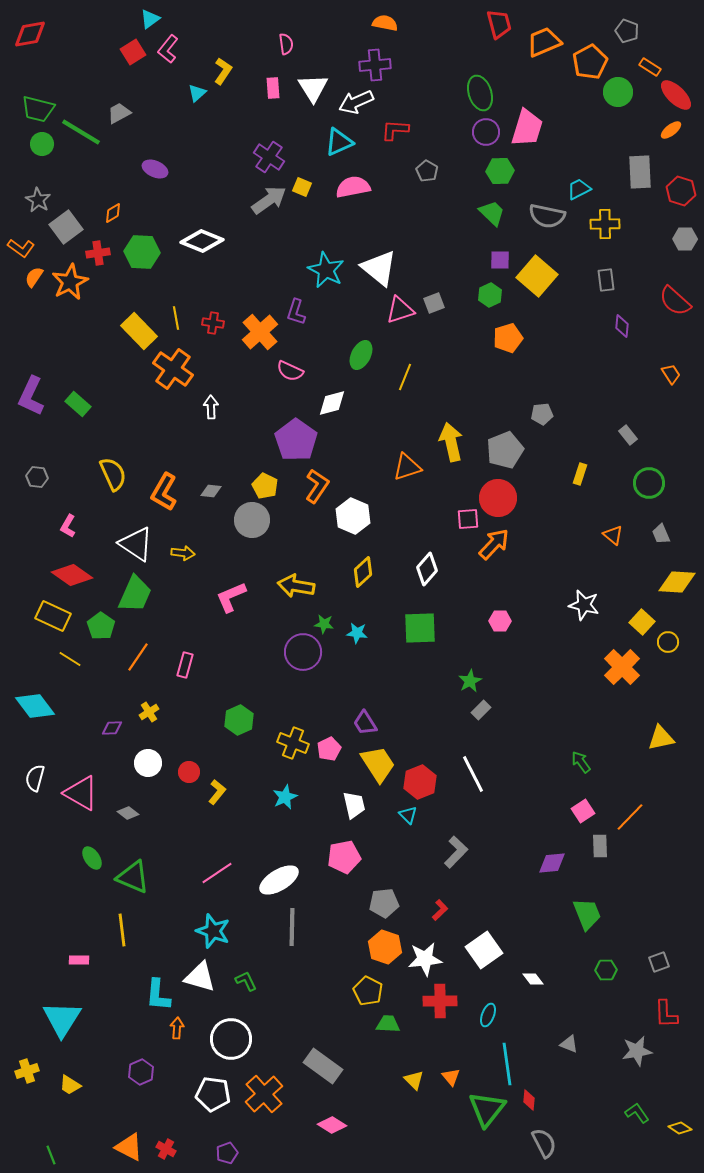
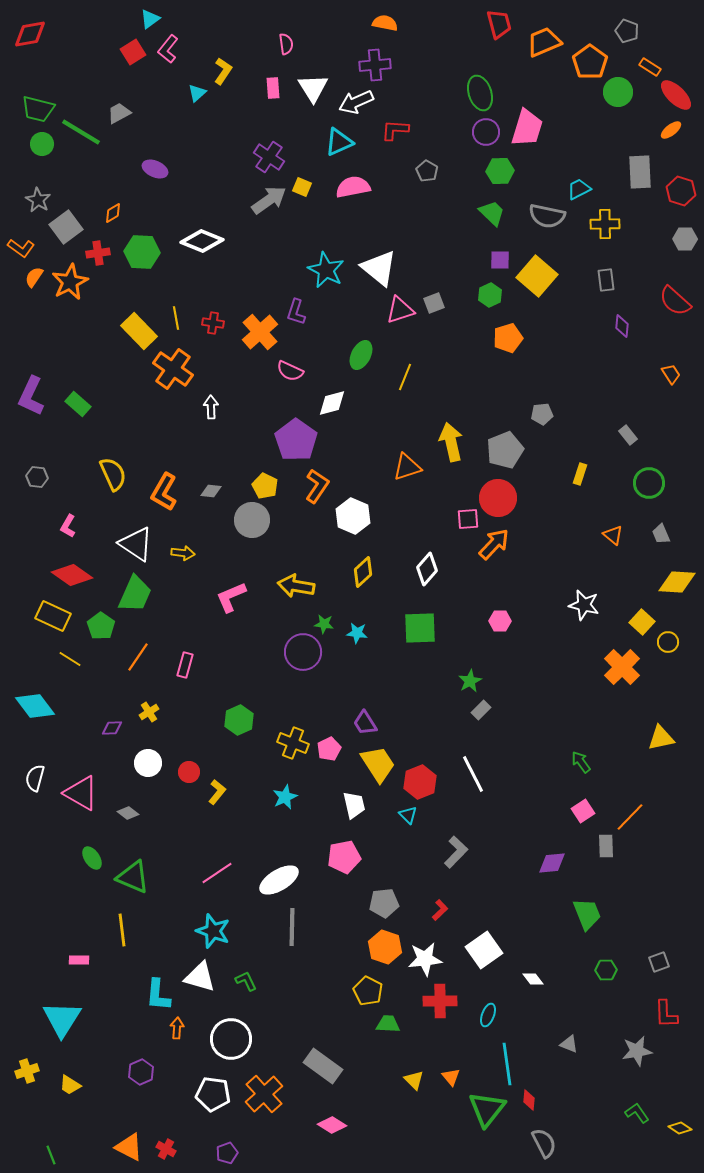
orange pentagon at (590, 62): rotated 8 degrees counterclockwise
gray rectangle at (600, 846): moved 6 px right
